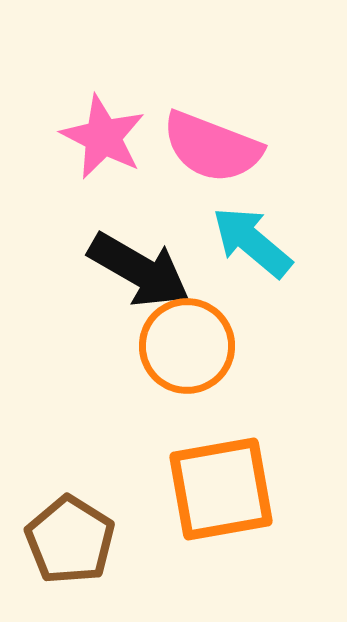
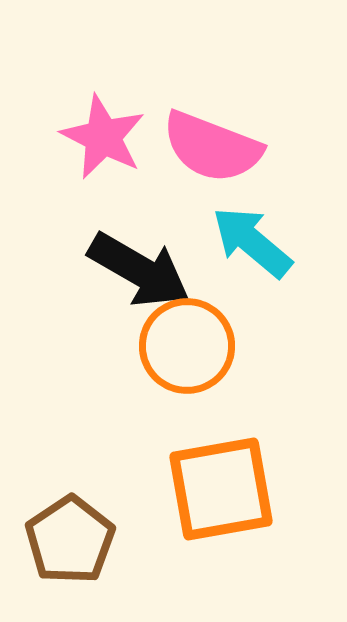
brown pentagon: rotated 6 degrees clockwise
